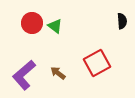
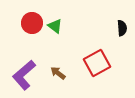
black semicircle: moved 7 px down
